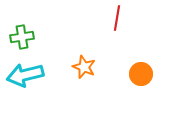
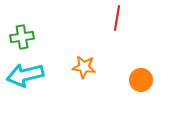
orange star: rotated 15 degrees counterclockwise
orange circle: moved 6 px down
